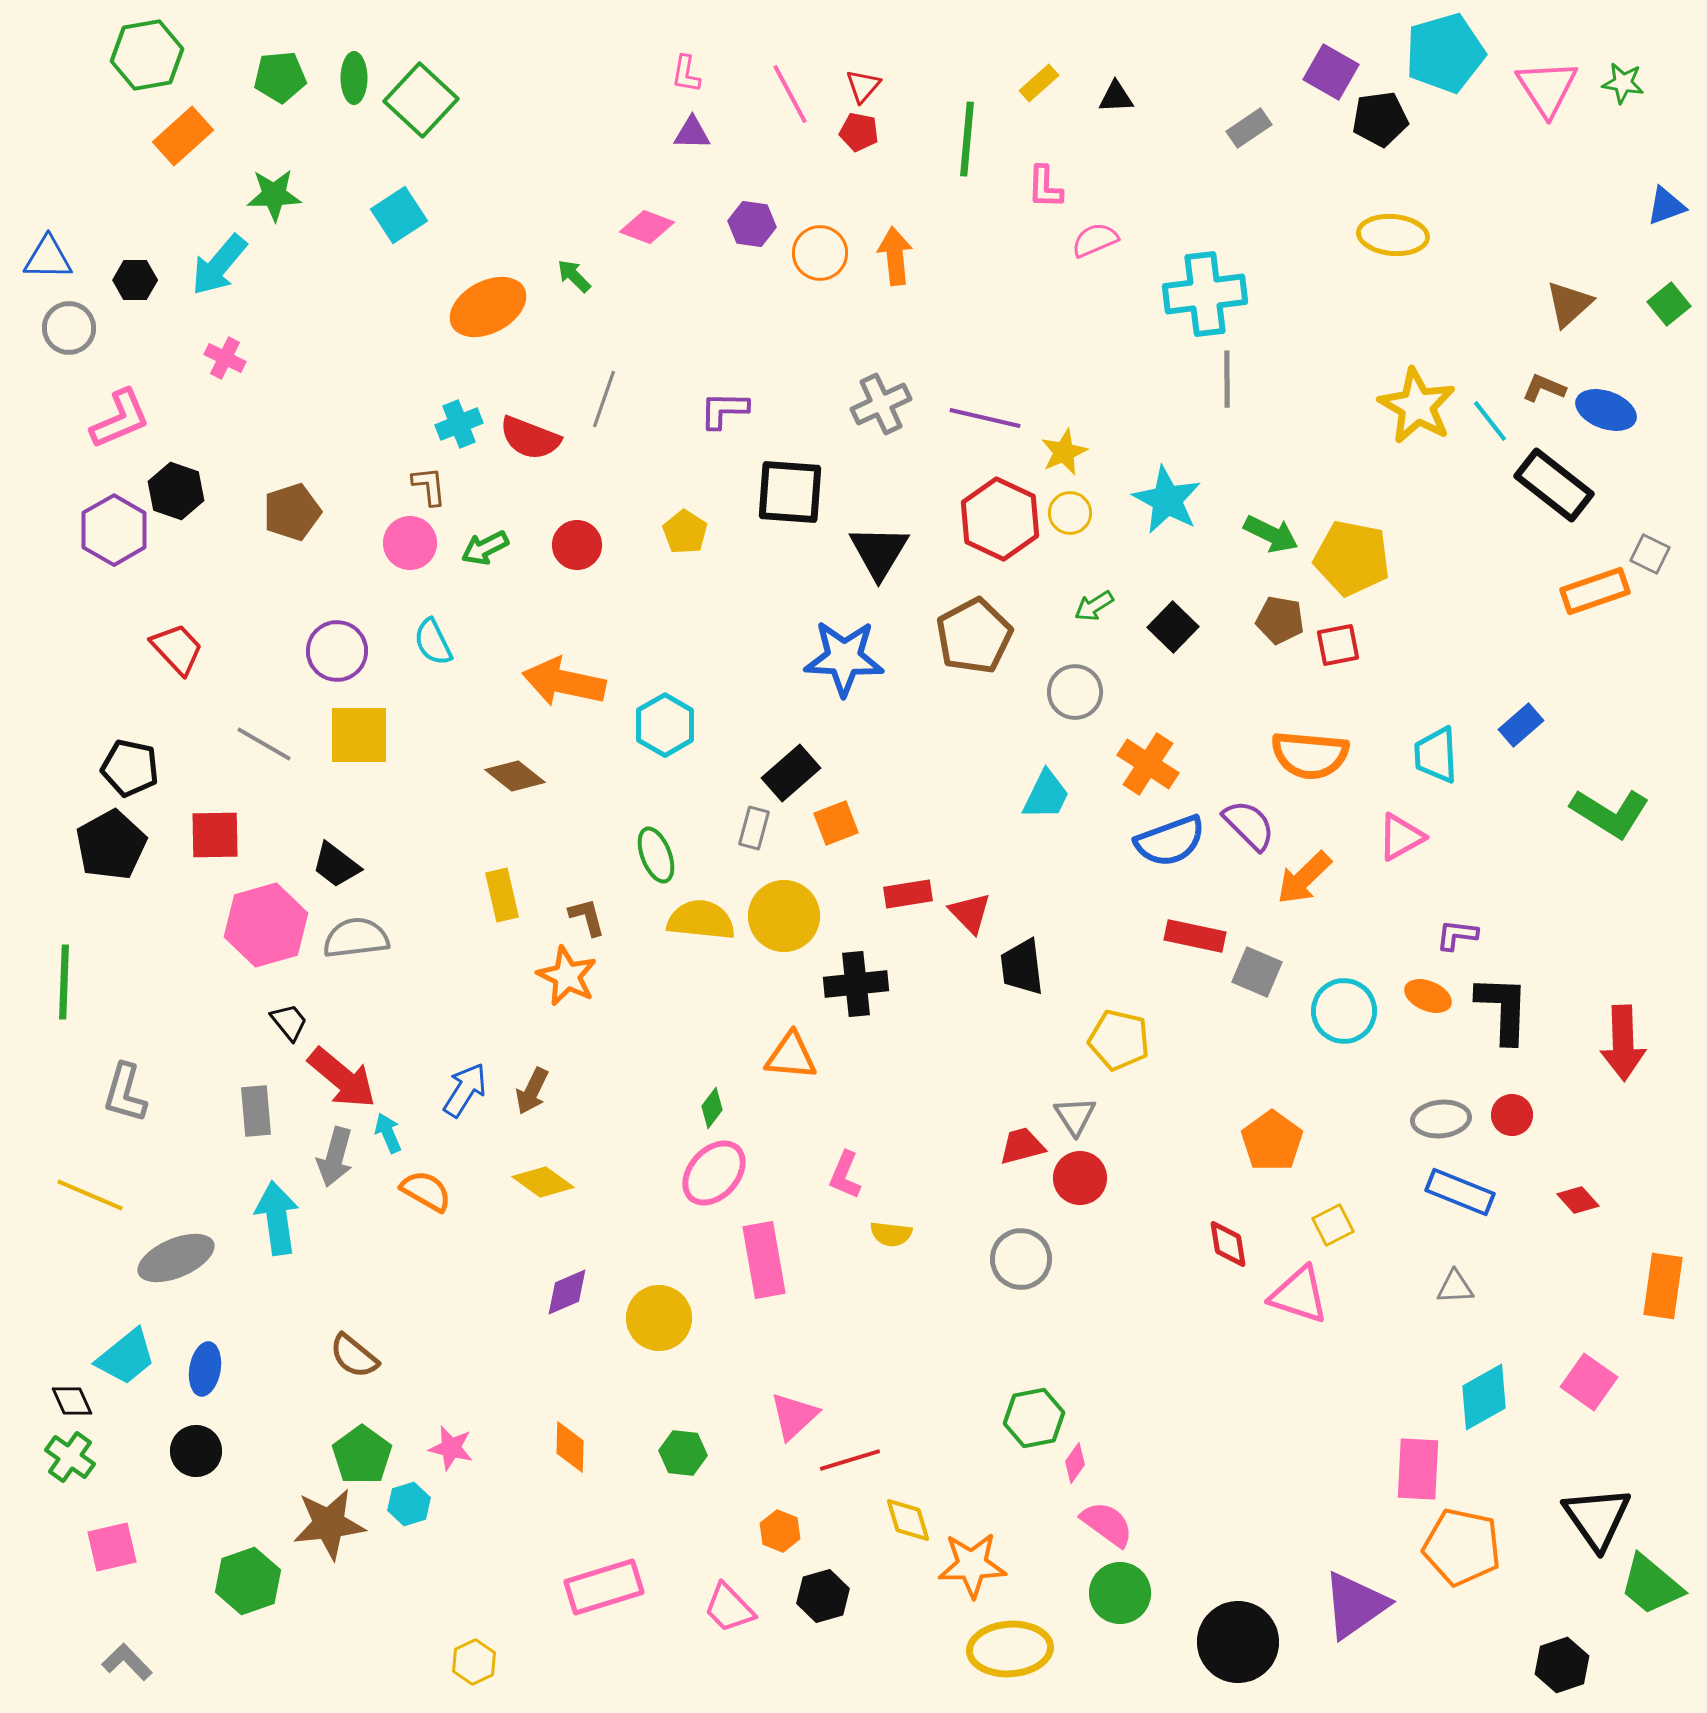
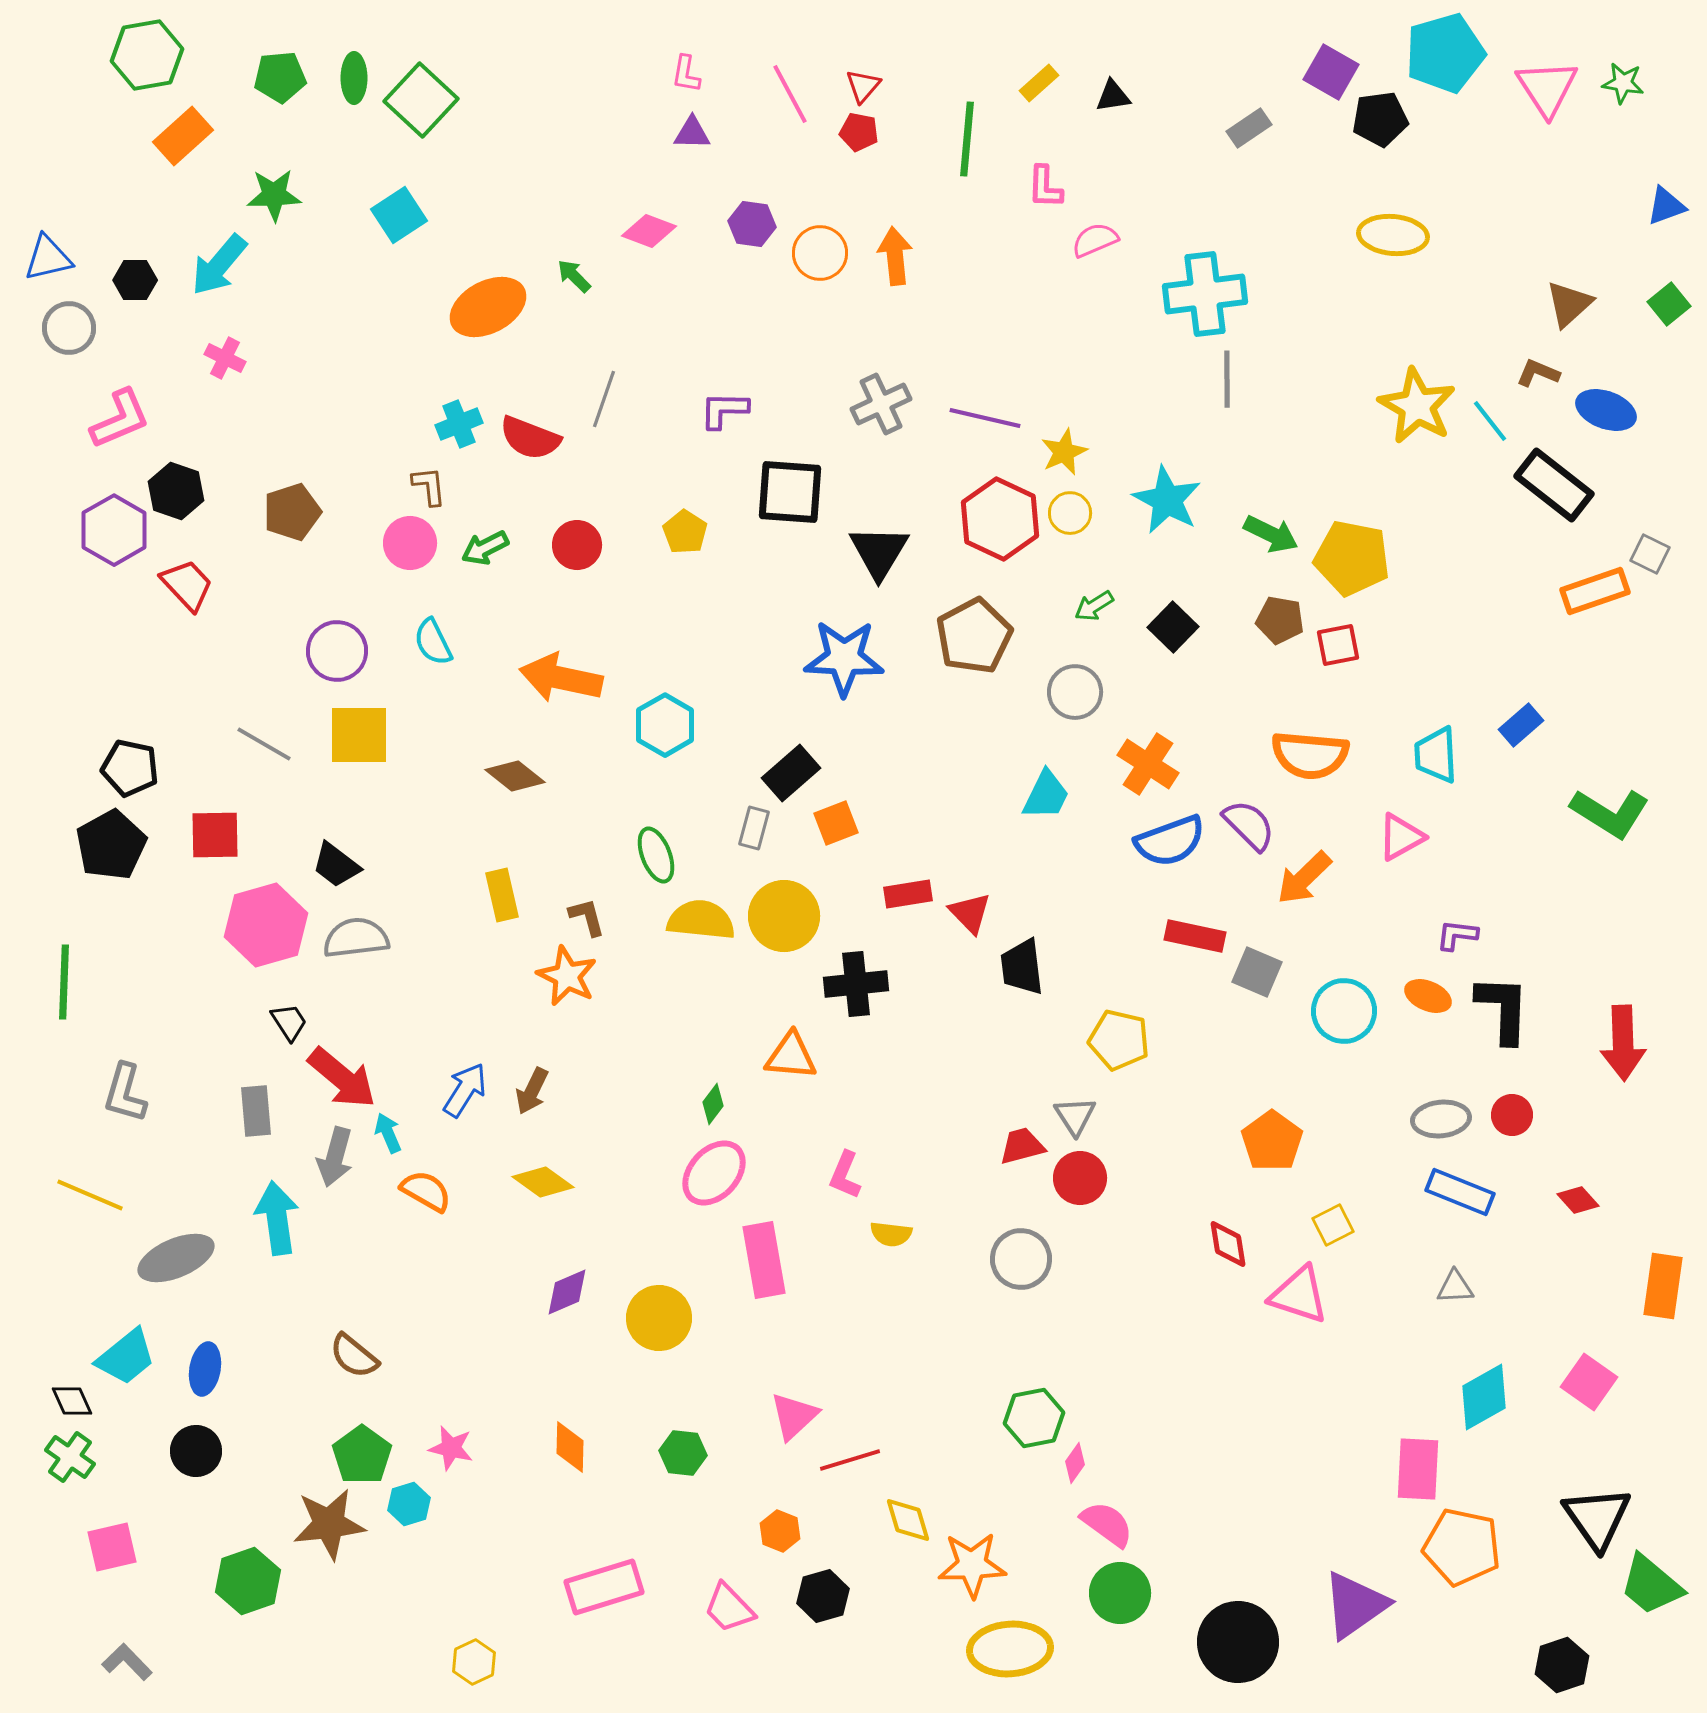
black triangle at (1116, 97): moved 3 px left, 1 px up; rotated 6 degrees counterclockwise
pink diamond at (647, 227): moved 2 px right, 4 px down
blue triangle at (48, 258): rotated 14 degrees counterclockwise
brown L-shape at (1544, 388): moved 6 px left, 15 px up
red trapezoid at (177, 649): moved 10 px right, 64 px up
orange arrow at (564, 682): moved 3 px left, 4 px up
black trapezoid at (289, 1022): rotated 6 degrees clockwise
green diamond at (712, 1108): moved 1 px right, 4 px up
